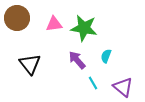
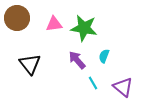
cyan semicircle: moved 2 px left
